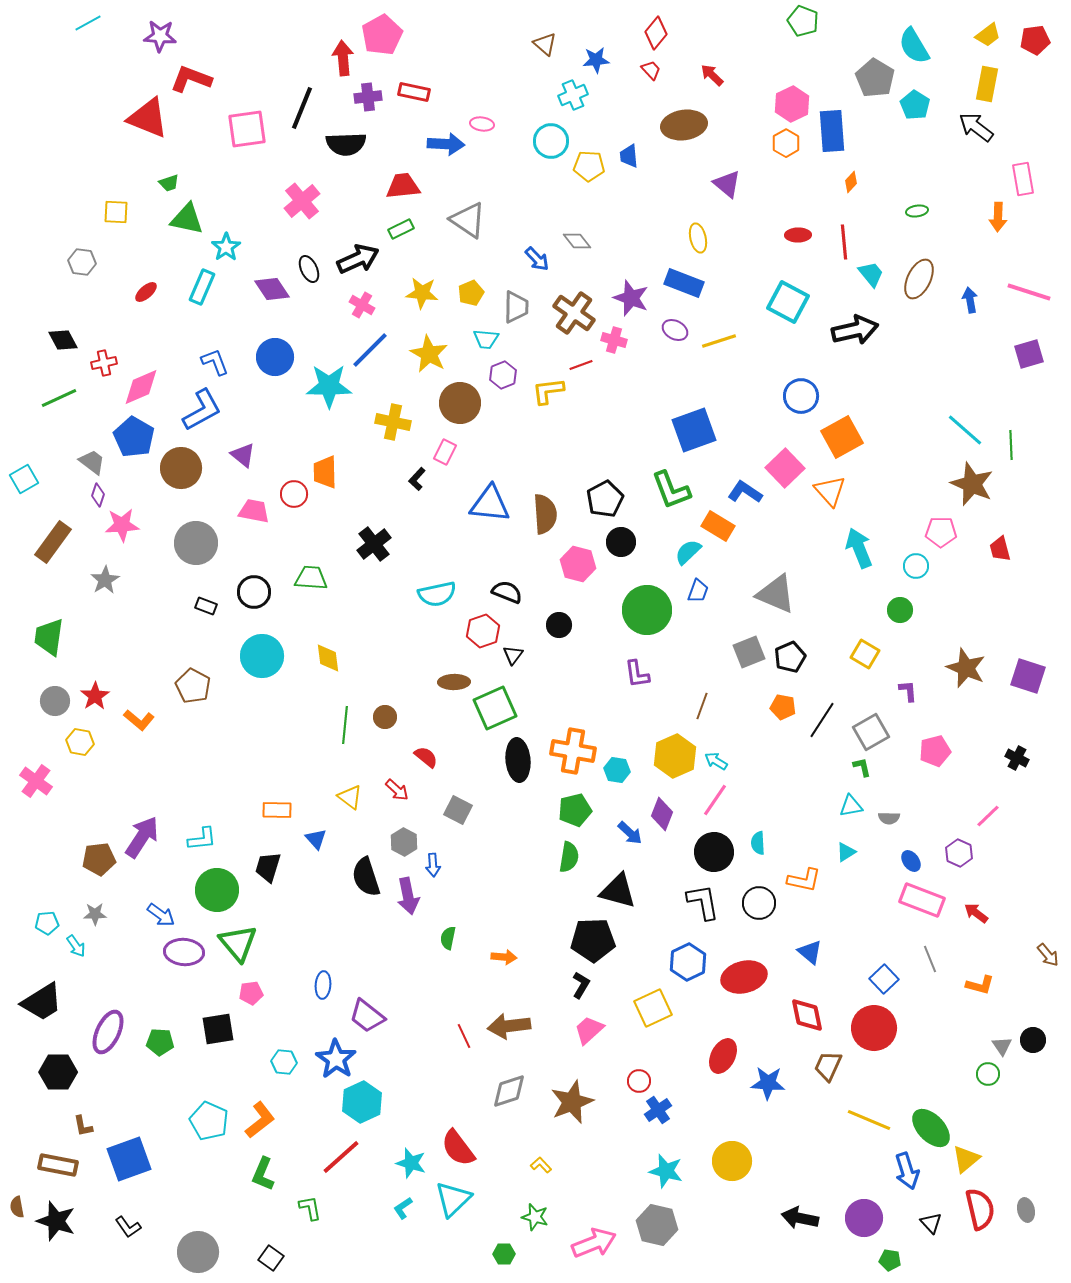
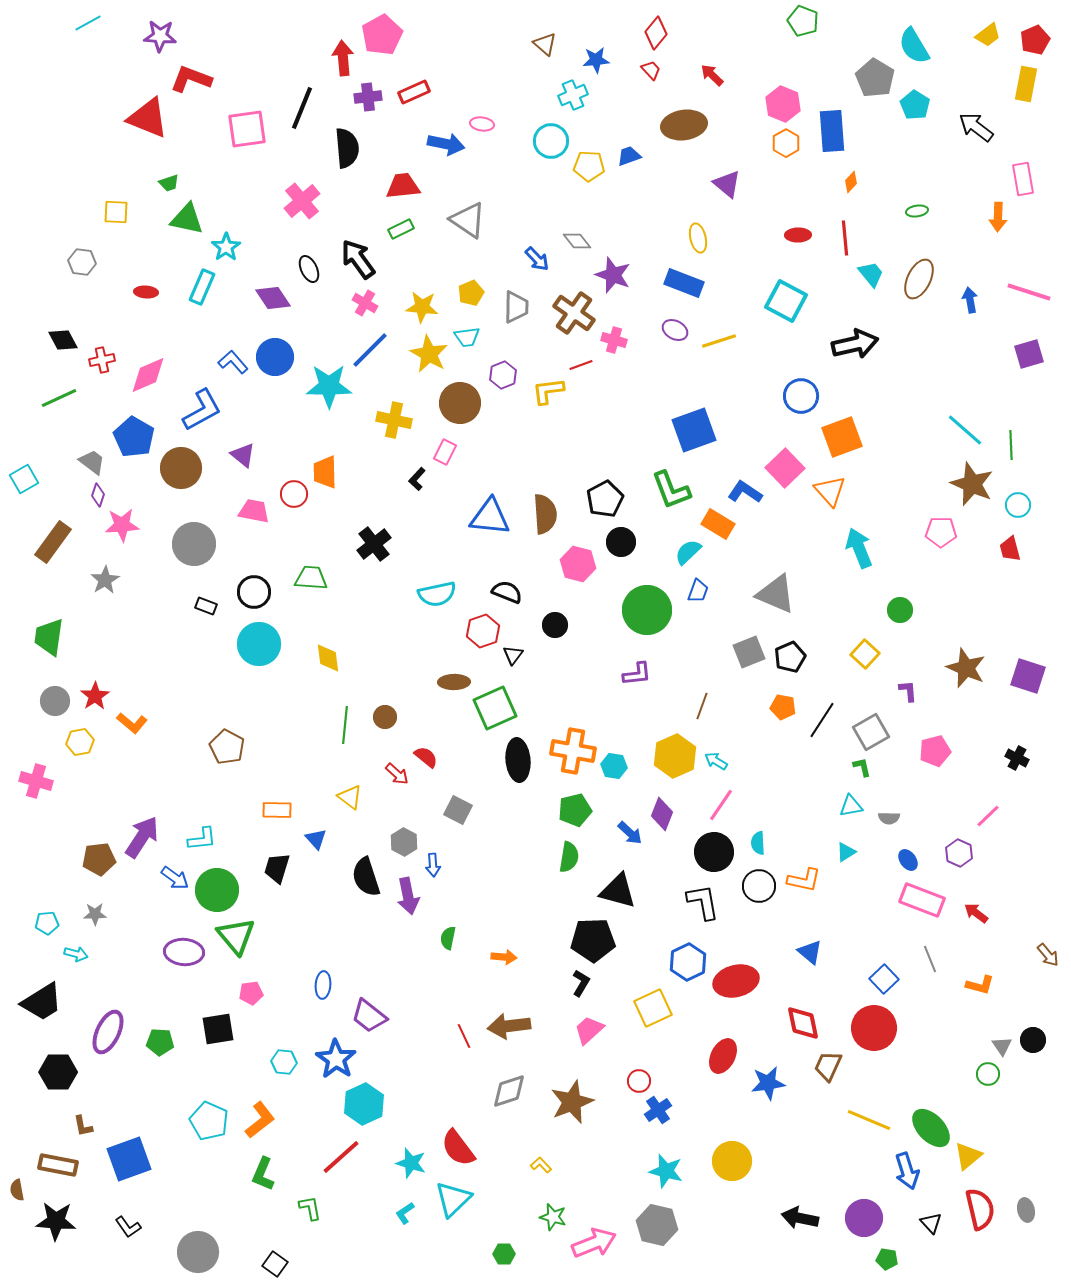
red pentagon at (1035, 40): rotated 16 degrees counterclockwise
yellow rectangle at (987, 84): moved 39 px right
red rectangle at (414, 92): rotated 36 degrees counterclockwise
pink hexagon at (792, 104): moved 9 px left; rotated 12 degrees counterclockwise
black semicircle at (346, 144): moved 1 px right, 4 px down; rotated 93 degrees counterclockwise
blue arrow at (446, 144): rotated 9 degrees clockwise
blue trapezoid at (629, 156): rotated 75 degrees clockwise
red line at (844, 242): moved 1 px right, 4 px up
black arrow at (358, 259): rotated 102 degrees counterclockwise
purple diamond at (272, 289): moved 1 px right, 9 px down
red ellipse at (146, 292): rotated 45 degrees clockwise
yellow star at (422, 293): moved 14 px down
purple star at (631, 298): moved 18 px left, 23 px up
cyan square at (788, 302): moved 2 px left, 1 px up
pink cross at (362, 305): moved 3 px right, 2 px up
black arrow at (855, 330): moved 14 px down
cyan trapezoid at (486, 339): moved 19 px left, 2 px up; rotated 12 degrees counterclockwise
blue L-shape at (215, 362): moved 18 px right; rotated 20 degrees counterclockwise
red cross at (104, 363): moved 2 px left, 3 px up
pink diamond at (141, 387): moved 7 px right, 12 px up
yellow cross at (393, 422): moved 1 px right, 2 px up
orange square at (842, 437): rotated 9 degrees clockwise
blue triangle at (490, 504): moved 13 px down
orange rectangle at (718, 526): moved 2 px up
gray circle at (196, 543): moved 2 px left, 1 px down
red trapezoid at (1000, 549): moved 10 px right
cyan circle at (916, 566): moved 102 px right, 61 px up
black circle at (559, 625): moved 4 px left
yellow square at (865, 654): rotated 12 degrees clockwise
cyan circle at (262, 656): moved 3 px left, 12 px up
purple L-shape at (637, 674): rotated 88 degrees counterclockwise
brown pentagon at (193, 686): moved 34 px right, 61 px down
orange L-shape at (139, 720): moved 7 px left, 3 px down
yellow hexagon at (80, 742): rotated 20 degrees counterclockwise
cyan hexagon at (617, 770): moved 3 px left, 4 px up
pink cross at (36, 781): rotated 20 degrees counterclockwise
red arrow at (397, 790): moved 16 px up
pink line at (715, 800): moved 6 px right, 5 px down
blue ellipse at (911, 861): moved 3 px left, 1 px up
black trapezoid at (268, 867): moved 9 px right, 1 px down
black circle at (759, 903): moved 17 px up
blue arrow at (161, 915): moved 14 px right, 37 px up
green triangle at (238, 943): moved 2 px left, 7 px up
cyan arrow at (76, 946): moved 8 px down; rotated 40 degrees counterclockwise
red ellipse at (744, 977): moved 8 px left, 4 px down
black L-shape at (581, 985): moved 2 px up
red diamond at (807, 1015): moved 4 px left, 8 px down
purple trapezoid at (367, 1016): moved 2 px right
blue star at (768, 1083): rotated 12 degrees counterclockwise
cyan hexagon at (362, 1102): moved 2 px right, 2 px down
yellow triangle at (966, 1159): moved 2 px right, 3 px up
brown semicircle at (17, 1207): moved 17 px up
cyan L-shape at (403, 1208): moved 2 px right, 5 px down
green star at (535, 1217): moved 18 px right
black star at (56, 1221): rotated 15 degrees counterclockwise
black square at (271, 1258): moved 4 px right, 6 px down
green pentagon at (890, 1260): moved 3 px left, 1 px up
